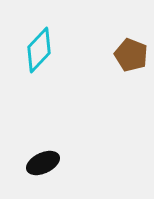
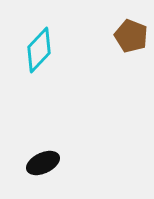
brown pentagon: moved 19 px up
